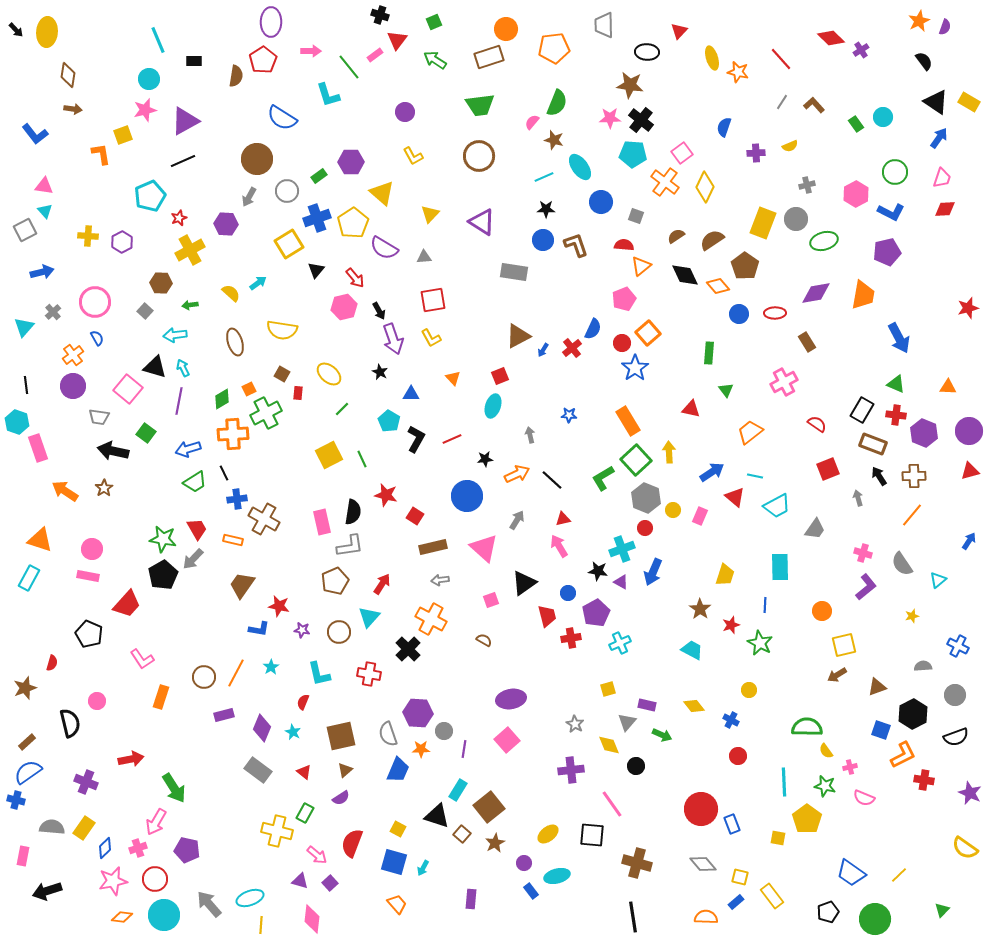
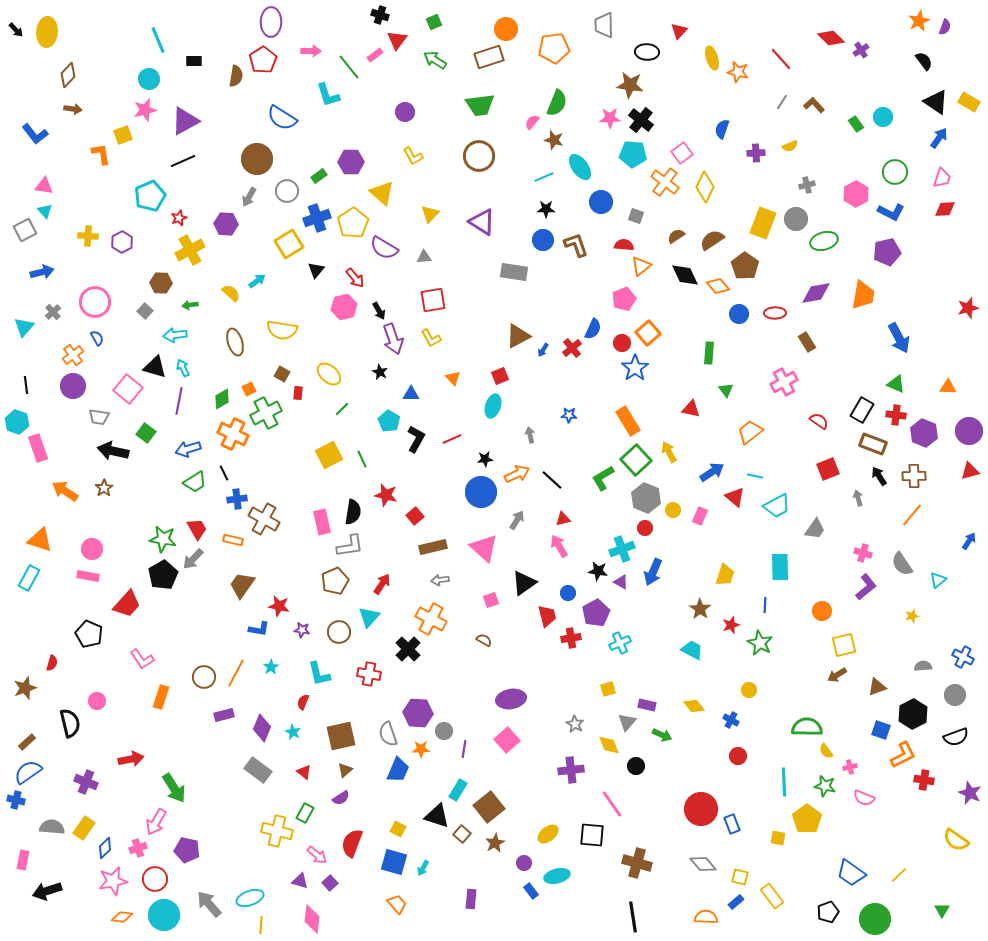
brown diamond at (68, 75): rotated 35 degrees clockwise
blue semicircle at (724, 127): moved 2 px left, 2 px down
cyan arrow at (258, 283): moved 1 px left, 2 px up
red semicircle at (817, 424): moved 2 px right, 3 px up
orange cross at (233, 434): rotated 28 degrees clockwise
yellow arrow at (669, 452): rotated 25 degrees counterclockwise
blue circle at (467, 496): moved 14 px right, 4 px up
red square at (415, 516): rotated 18 degrees clockwise
blue cross at (958, 646): moved 5 px right, 11 px down
yellow semicircle at (965, 848): moved 9 px left, 8 px up
pink rectangle at (23, 856): moved 4 px down
green triangle at (942, 910): rotated 14 degrees counterclockwise
